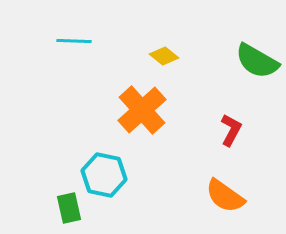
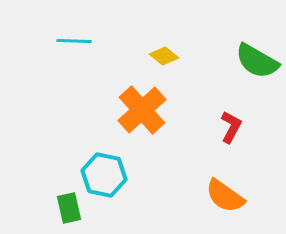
red L-shape: moved 3 px up
